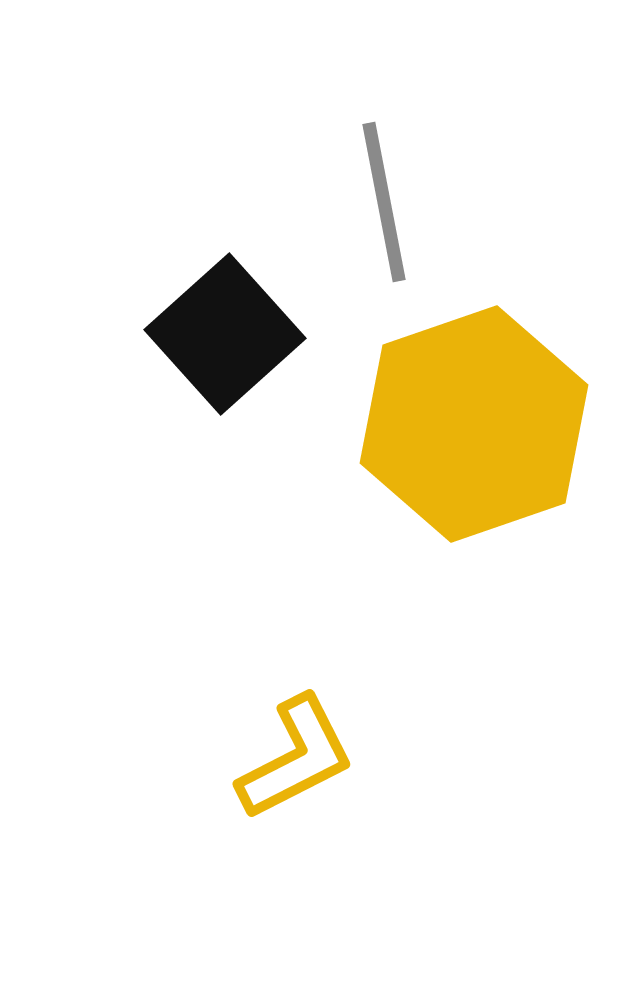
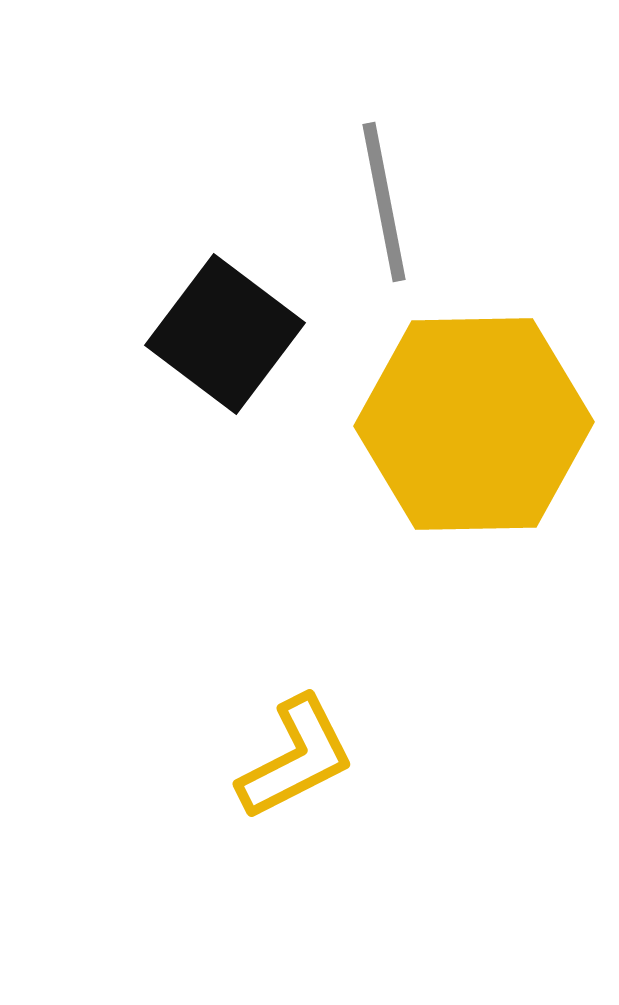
black square: rotated 11 degrees counterclockwise
yellow hexagon: rotated 18 degrees clockwise
